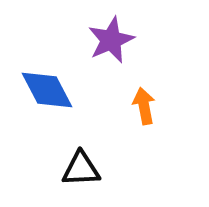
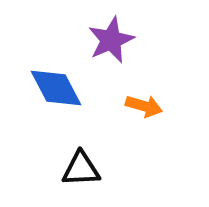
blue diamond: moved 9 px right, 2 px up
orange arrow: rotated 117 degrees clockwise
